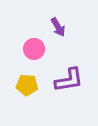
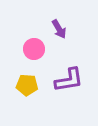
purple arrow: moved 1 px right, 2 px down
